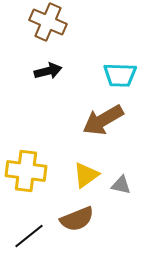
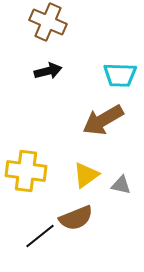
brown semicircle: moved 1 px left, 1 px up
black line: moved 11 px right
